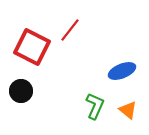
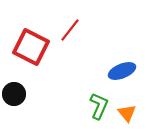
red square: moved 1 px left
black circle: moved 7 px left, 3 px down
green L-shape: moved 4 px right
orange triangle: moved 1 px left, 3 px down; rotated 12 degrees clockwise
